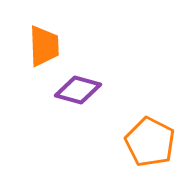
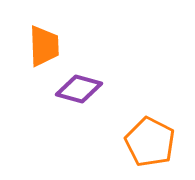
purple diamond: moved 1 px right, 1 px up
